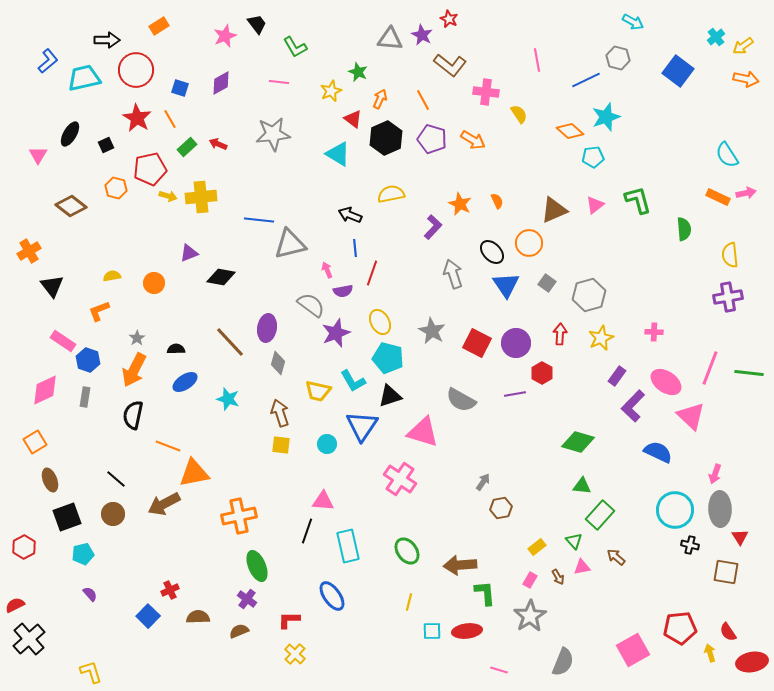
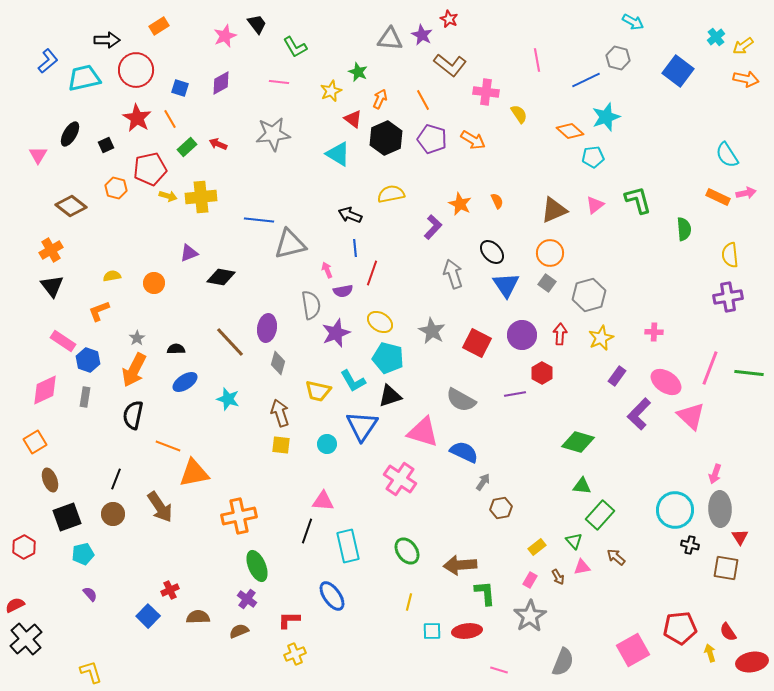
orange circle at (529, 243): moved 21 px right, 10 px down
orange cross at (29, 251): moved 22 px right, 1 px up
gray semicircle at (311, 305): rotated 44 degrees clockwise
yellow ellipse at (380, 322): rotated 30 degrees counterclockwise
purple circle at (516, 343): moved 6 px right, 8 px up
purple L-shape at (633, 406): moved 6 px right, 8 px down
blue semicircle at (658, 452): moved 194 px left
black line at (116, 479): rotated 70 degrees clockwise
brown arrow at (164, 504): moved 4 px left, 3 px down; rotated 96 degrees counterclockwise
brown square at (726, 572): moved 4 px up
black cross at (29, 639): moved 3 px left
yellow cross at (295, 654): rotated 25 degrees clockwise
